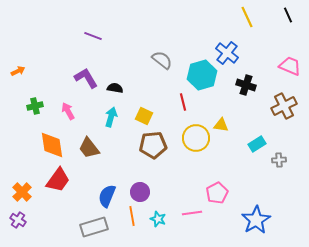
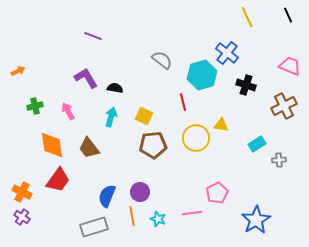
orange cross: rotated 18 degrees counterclockwise
purple cross: moved 4 px right, 3 px up
